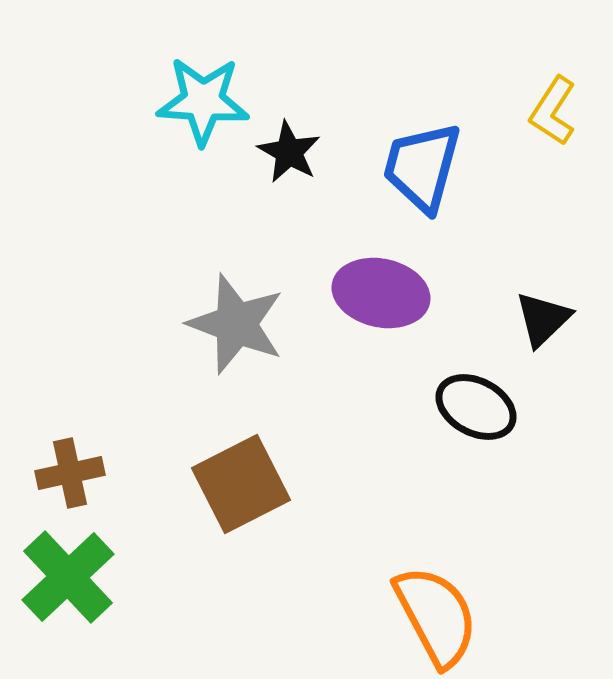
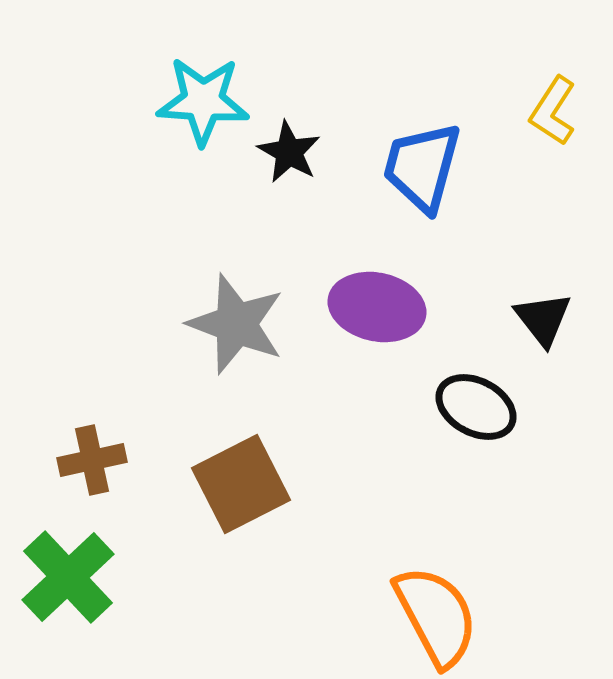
purple ellipse: moved 4 px left, 14 px down
black triangle: rotated 24 degrees counterclockwise
brown cross: moved 22 px right, 13 px up
